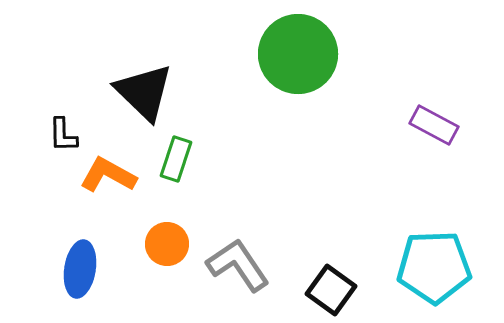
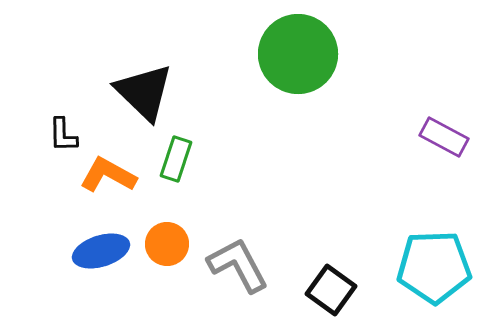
purple rectangle: moved 10 px right, 12 px down
gray L-shape: rotated 6 degrees clockwise
blue ellipse: moved 21 px right, 18 px up; rotated 64 degrees clockwise
